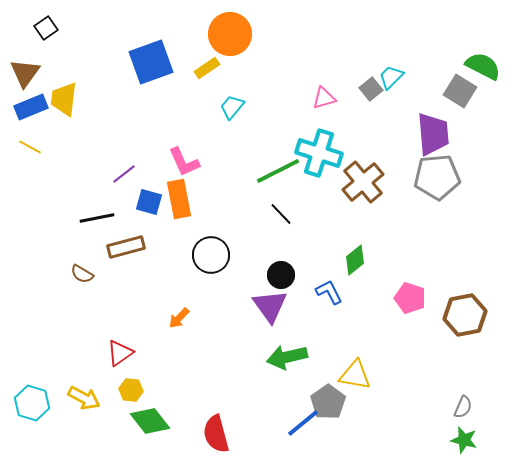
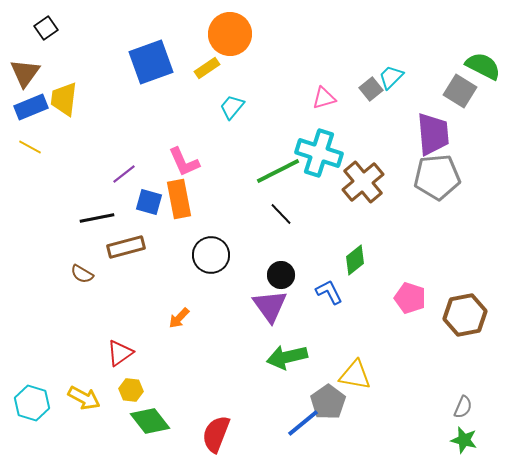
red semicircle at (216, 434): rotated 36 degrees clockwise
